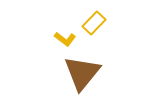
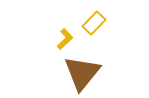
yellow L-shape: rotated 80 degrees counterclockwise
